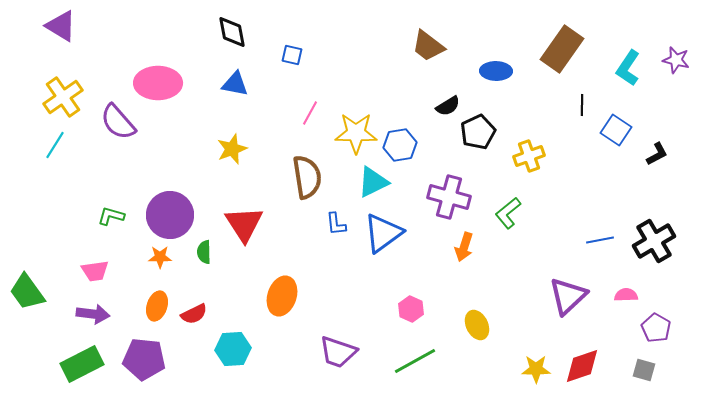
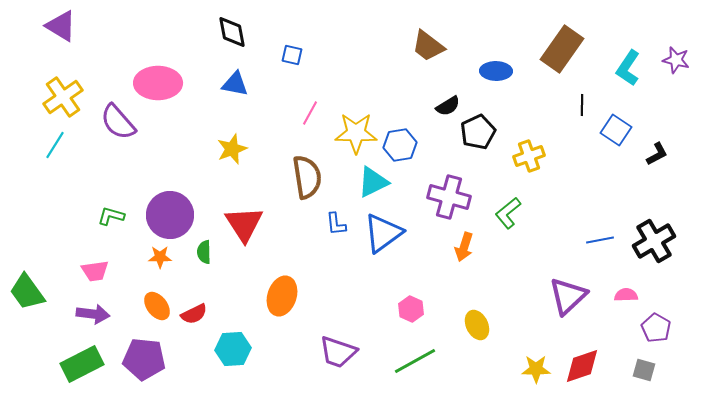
orange ellipse at (157, 306): rotated 56 degrees counterclockwise
